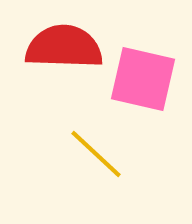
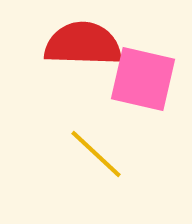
red semicircle: moved 19 px right, 3 px up
